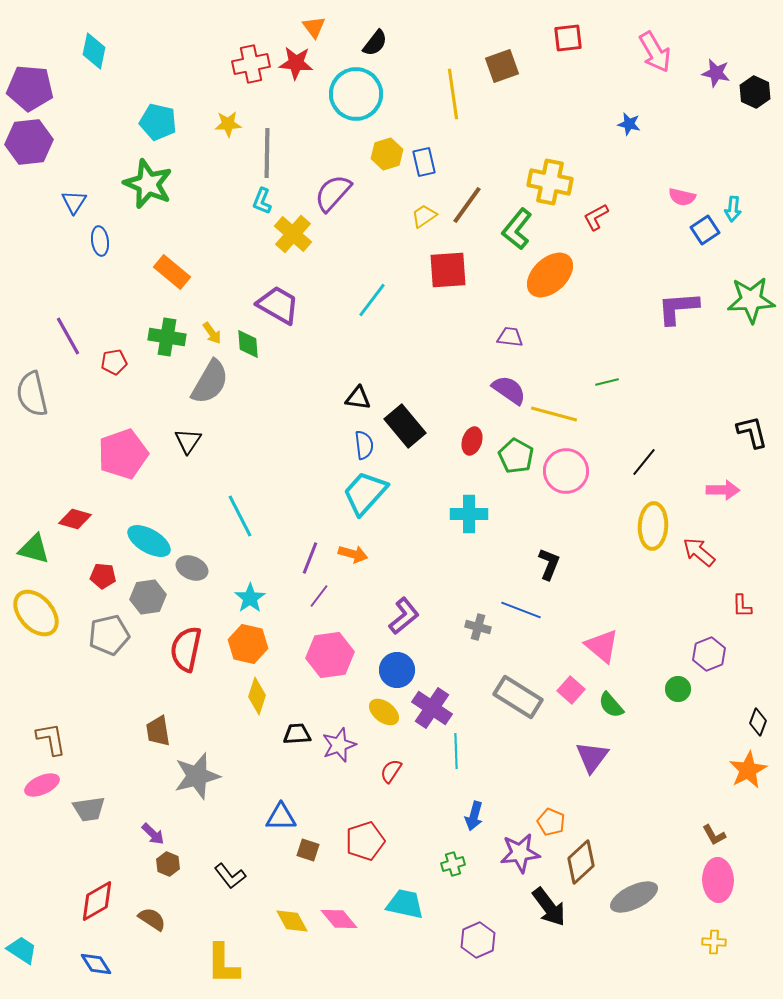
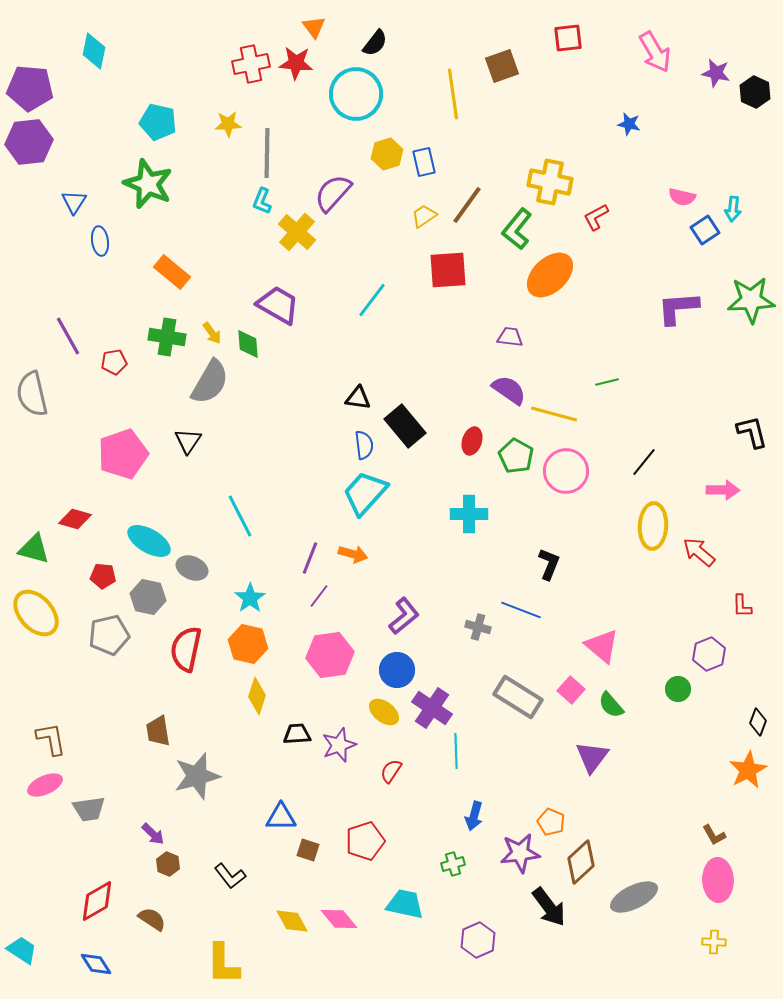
yellow cross at (293, 234): moved 4 px right, 2 px up
gray hexagon at (148, 597): rotated 20 degrees clockwise
pink ellipse at (42, 785): moved 3 px right
